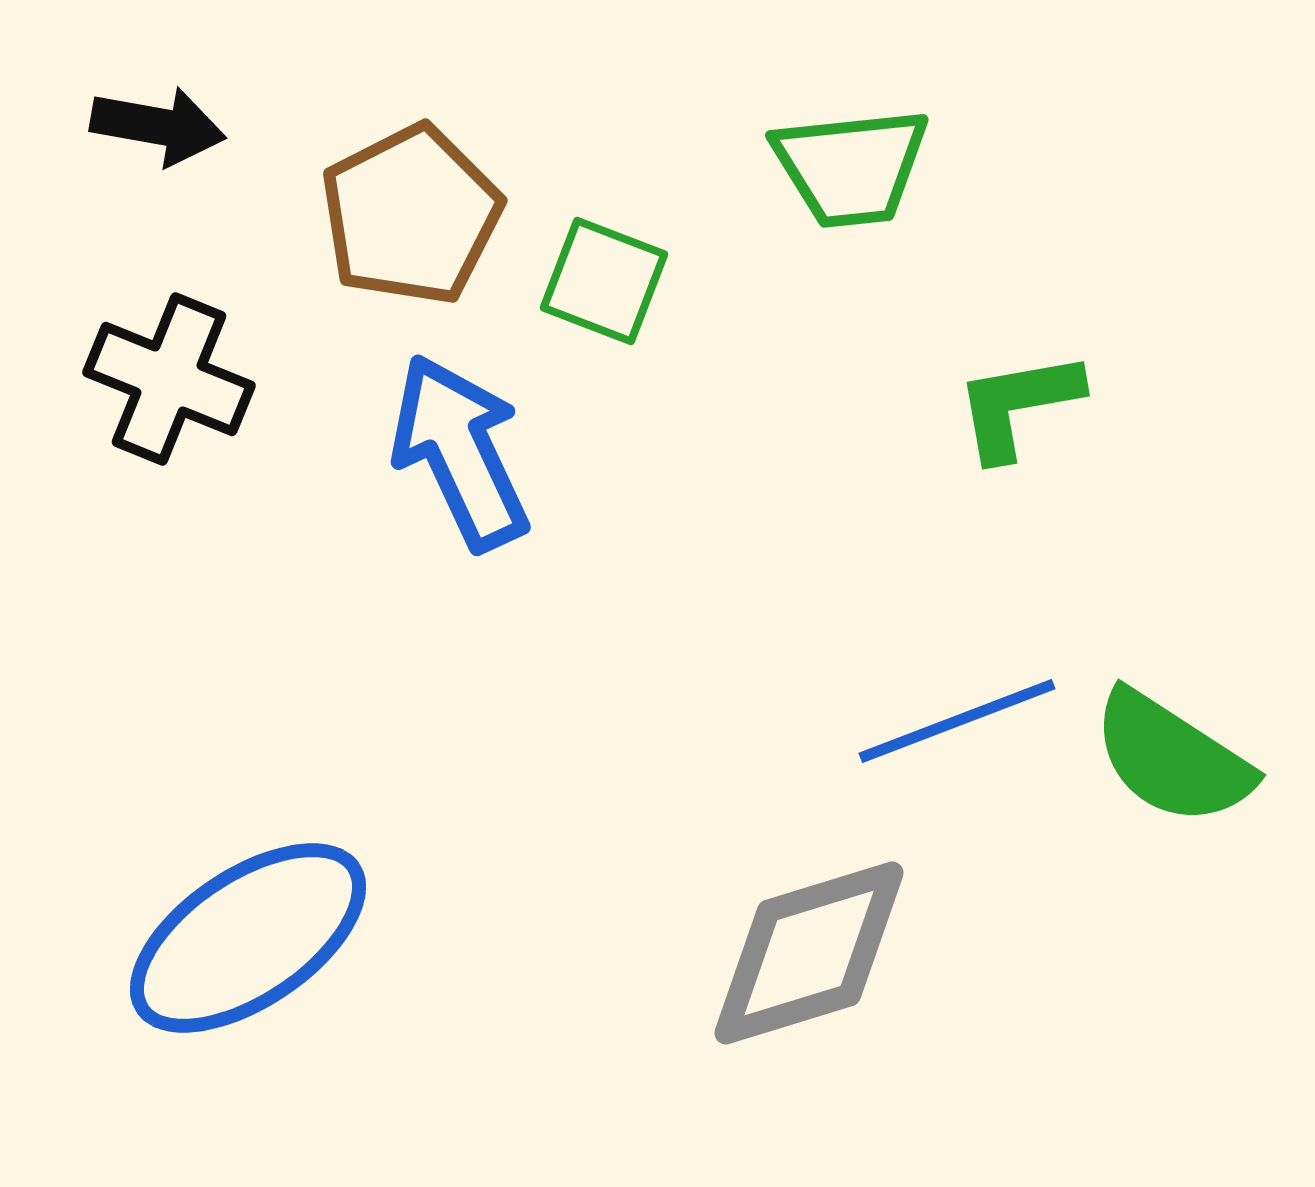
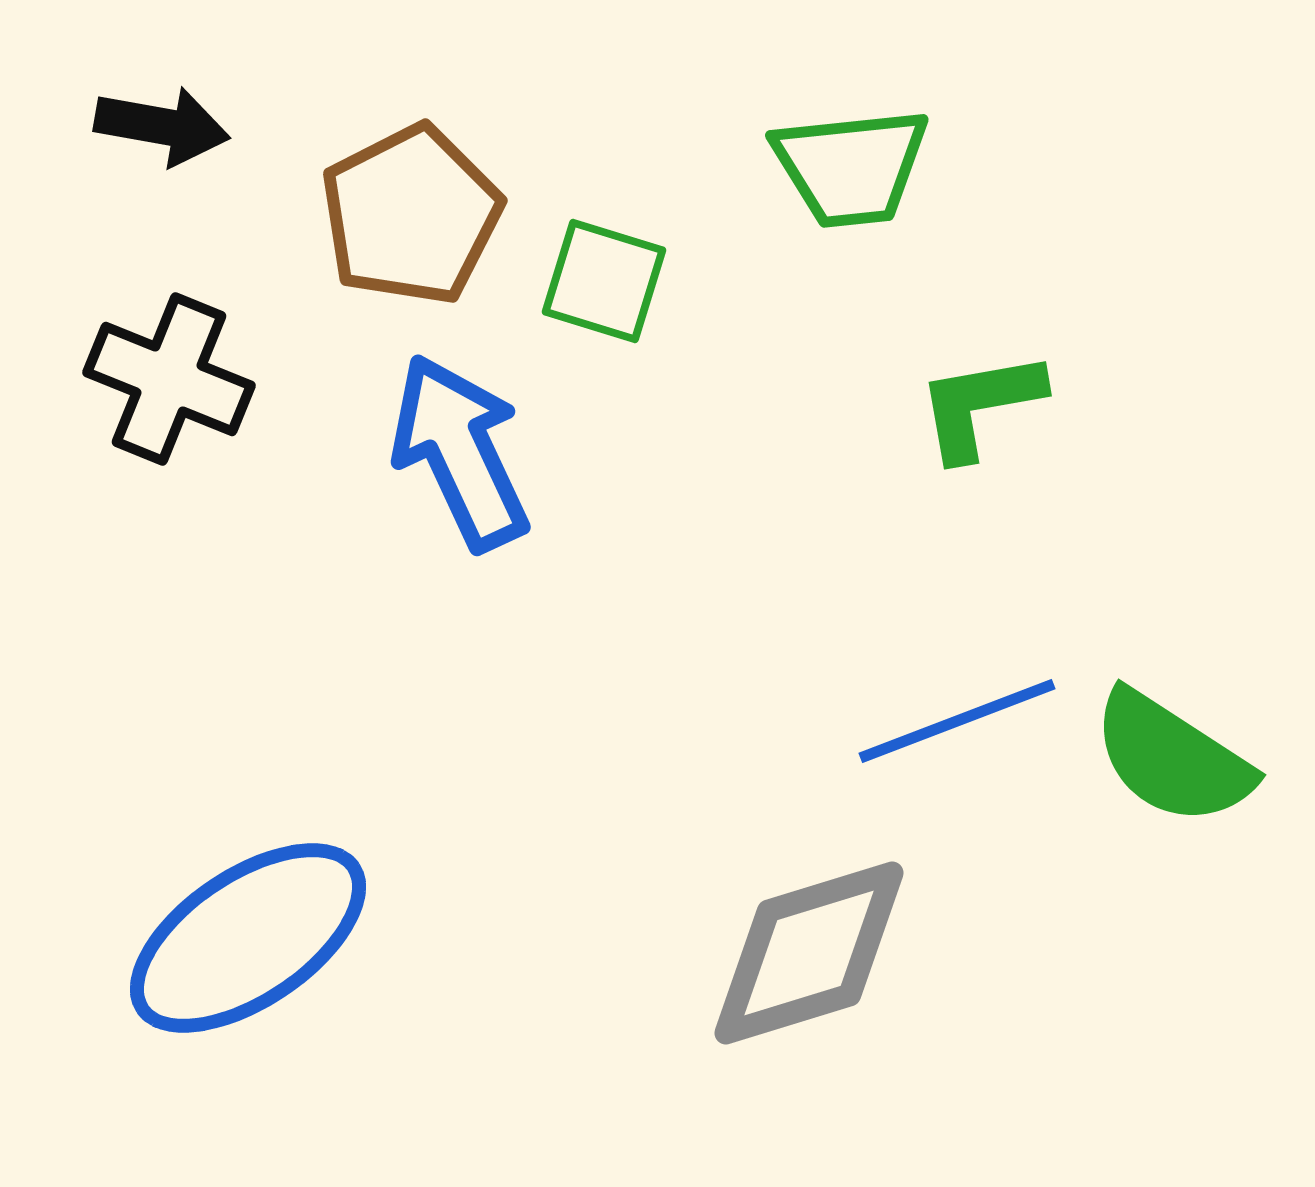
black arrow: moved 4 px right
green square: rotated 4 degrees counterclockwise
green L-shape: moved 38 px left
